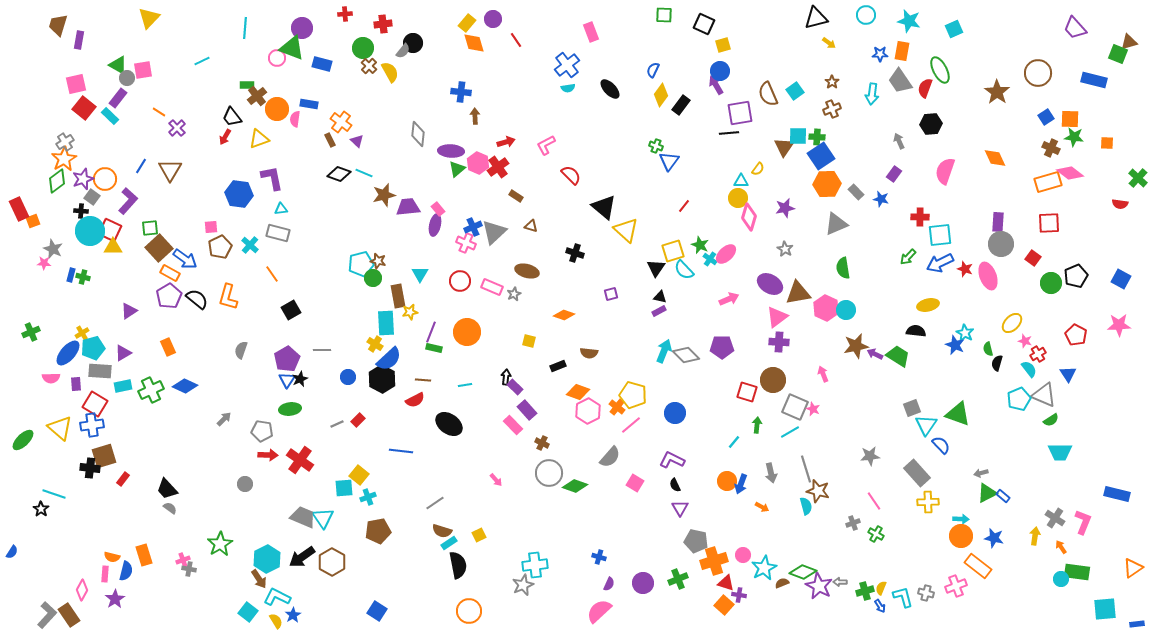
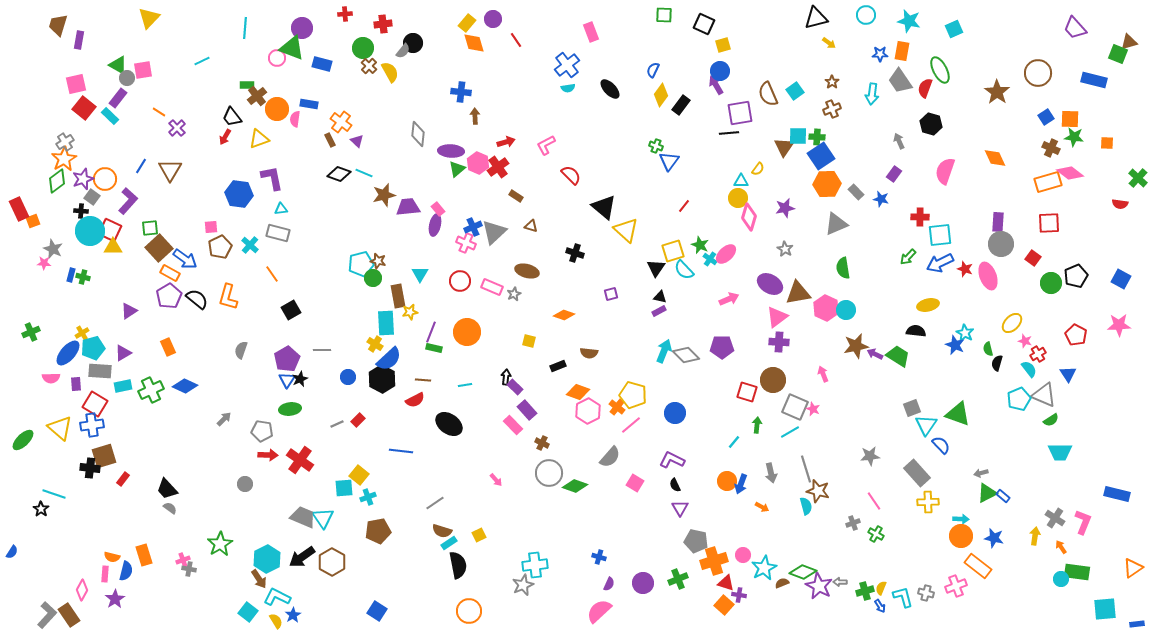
black hexagon at (931, 124): rotated 20 degrees clockwise
